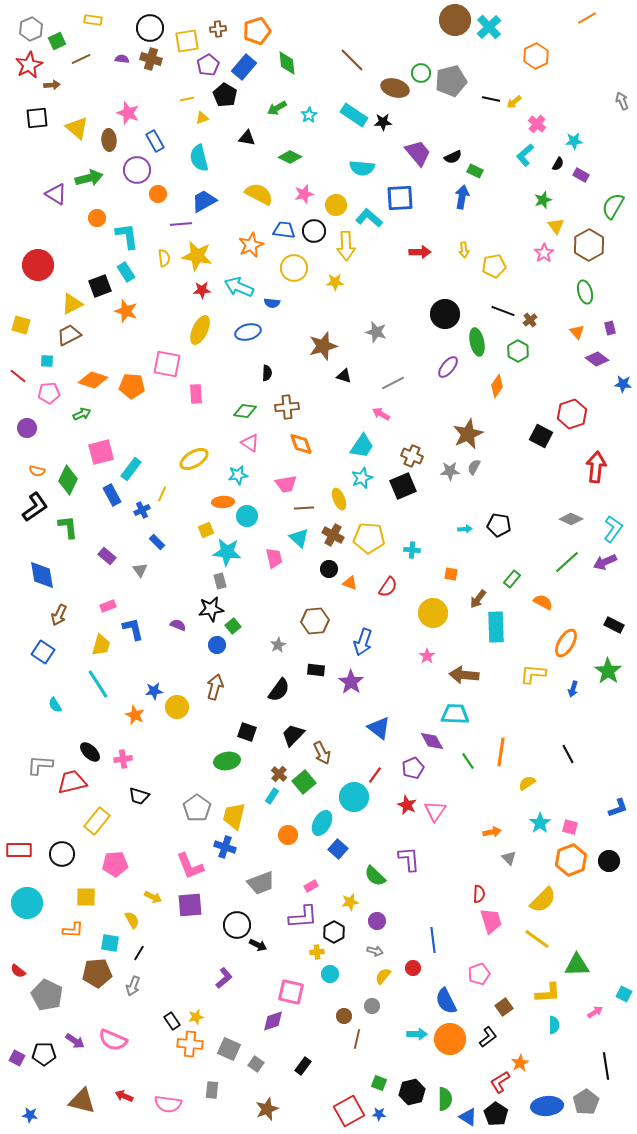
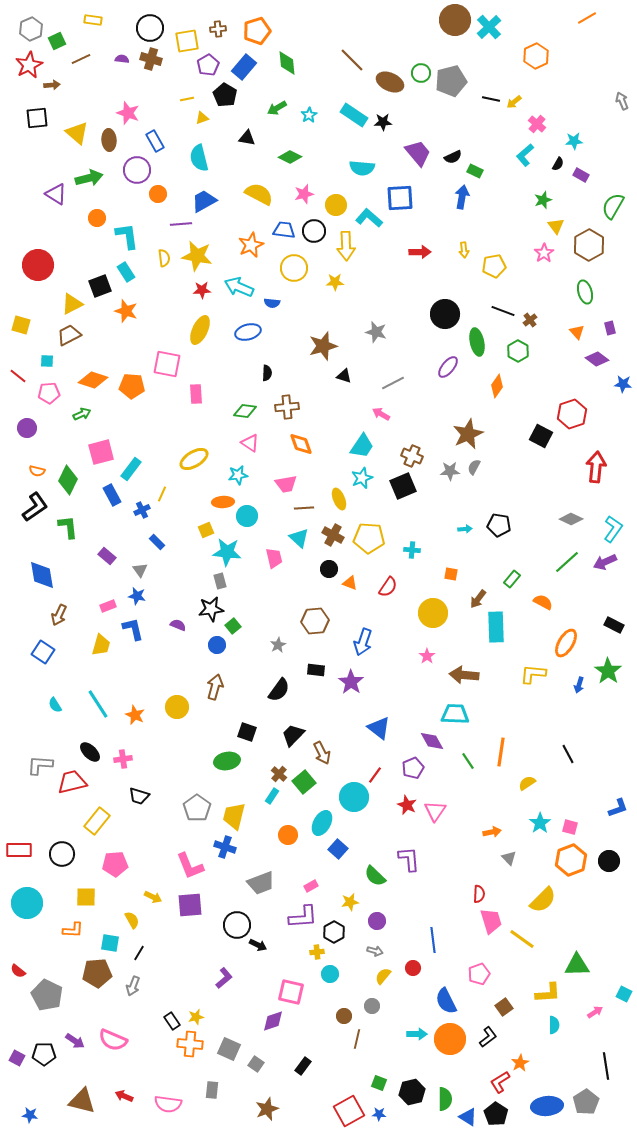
brown ellipse at (395, 88): moved 5 px left, 6 px up; rotated 8 degrees clockwise
yellow triangle at (77, 128): moved 5 px down
cyan line at (98, 684): moved 20 px down
blue arrow at (573, 689): moved 6 px right, 4 px up
blue star at (154, 691): moved 17 px left, 95 px up; rotated 18 degrees clockwise
yellow line at (537, 939): moved 15 px left
